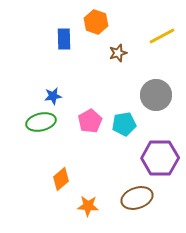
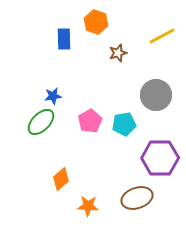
green ellipse: rotated 32 degrees counterclockwise
